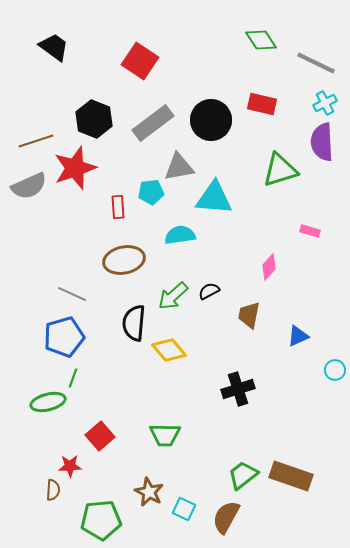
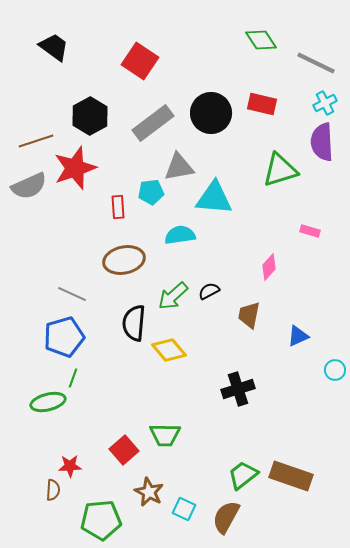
black hexagon at (94, 119): moved 4 px left, 3 px up; rotated 9 degrees clockwise
black circle at (211, 120): moved 7 px up
red square at (100, 436): moved 24 px right, 14 px down
